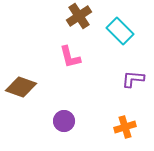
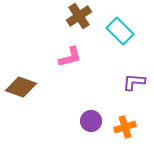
pink L-shape: rotated 90 degrees counterclockwise
purple L-shape: moved 1 px right, 3 px down
purple circle: moved 27 px right
